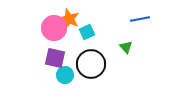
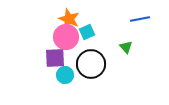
pink circle: moved 12 px right, 9 px down
purple square: rotated 15 degrees counterclockwise
